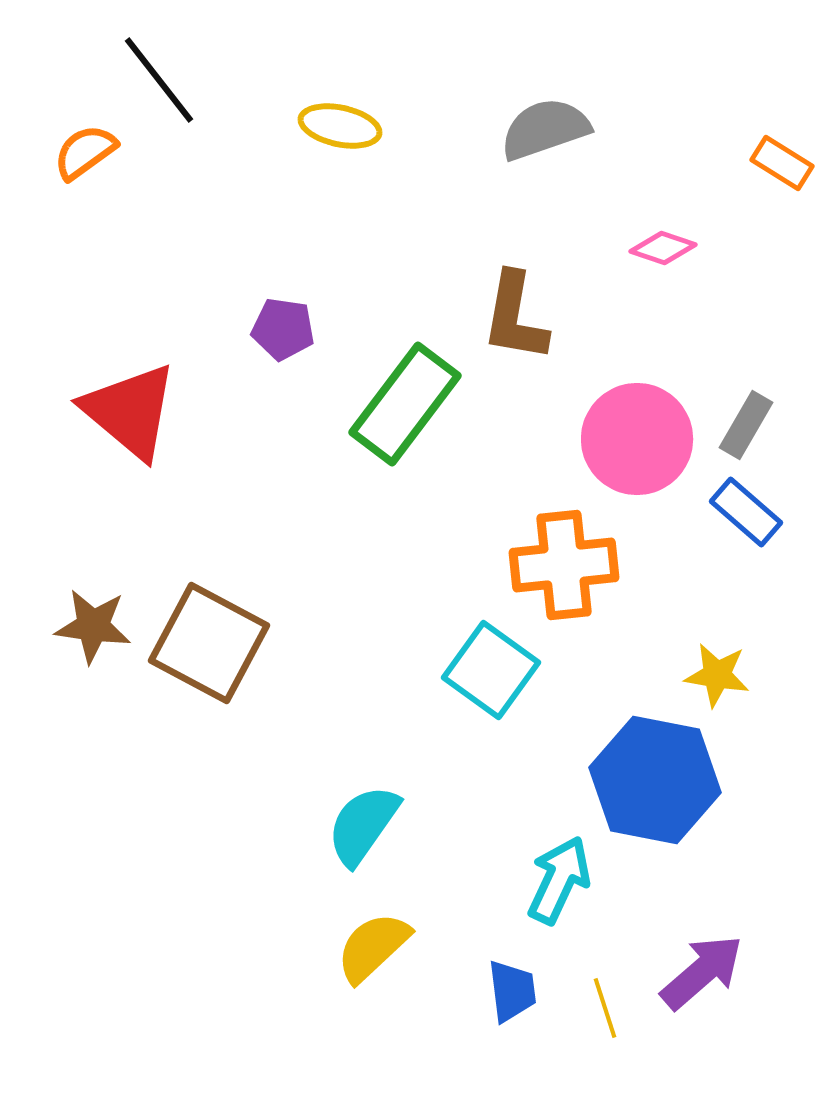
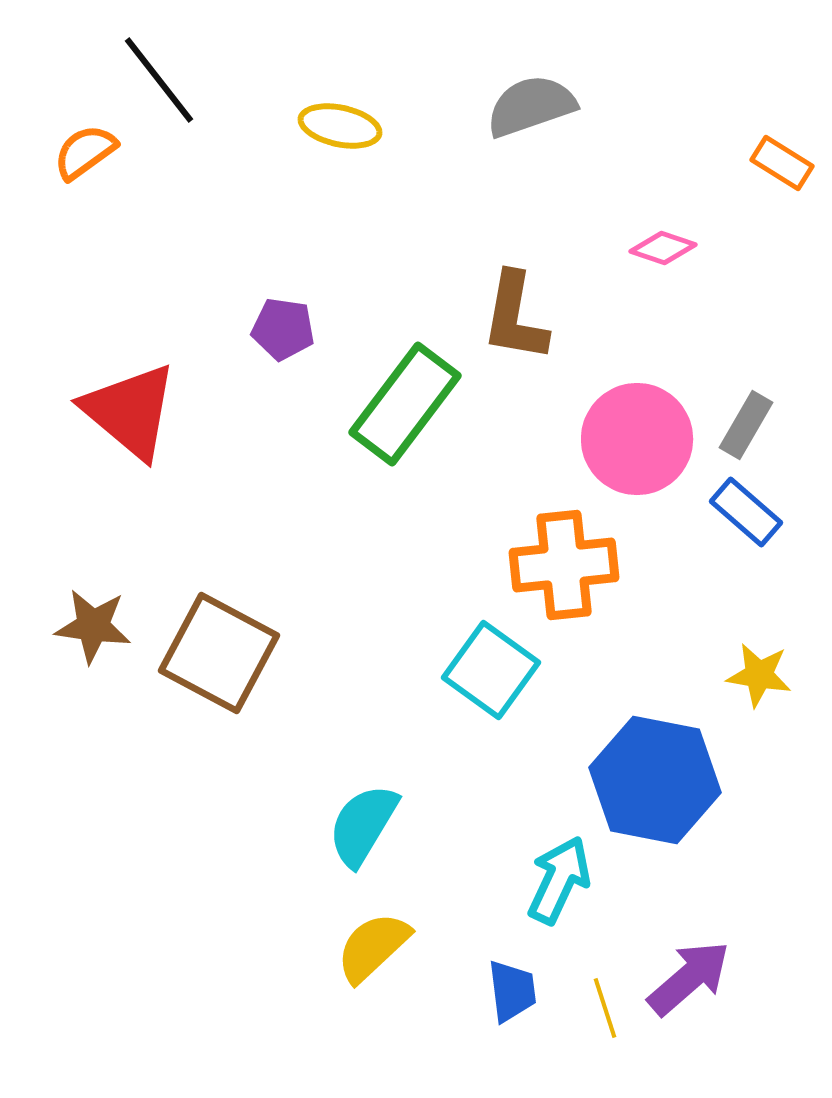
gray semicircle: moved 14 px left, 23 px up
brown square: moved 10 px right, 10 px down
yellow star: moved 42 px right
cyan semicircle: rotated 4 degrees counterclockwise
purple arrow: moved 13 px left, 6 px down
